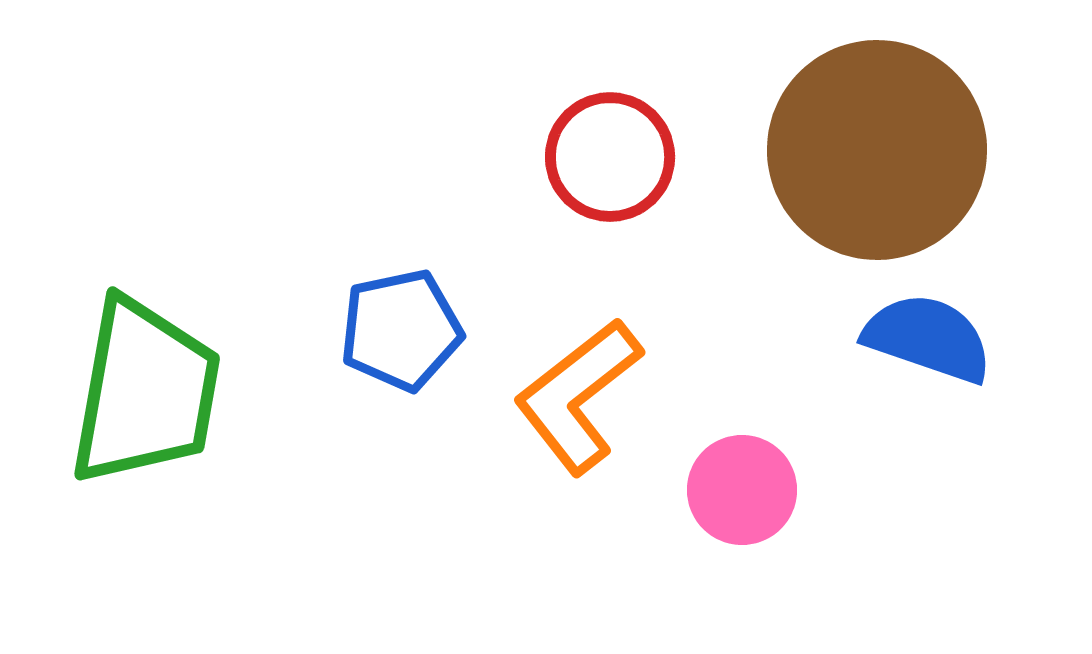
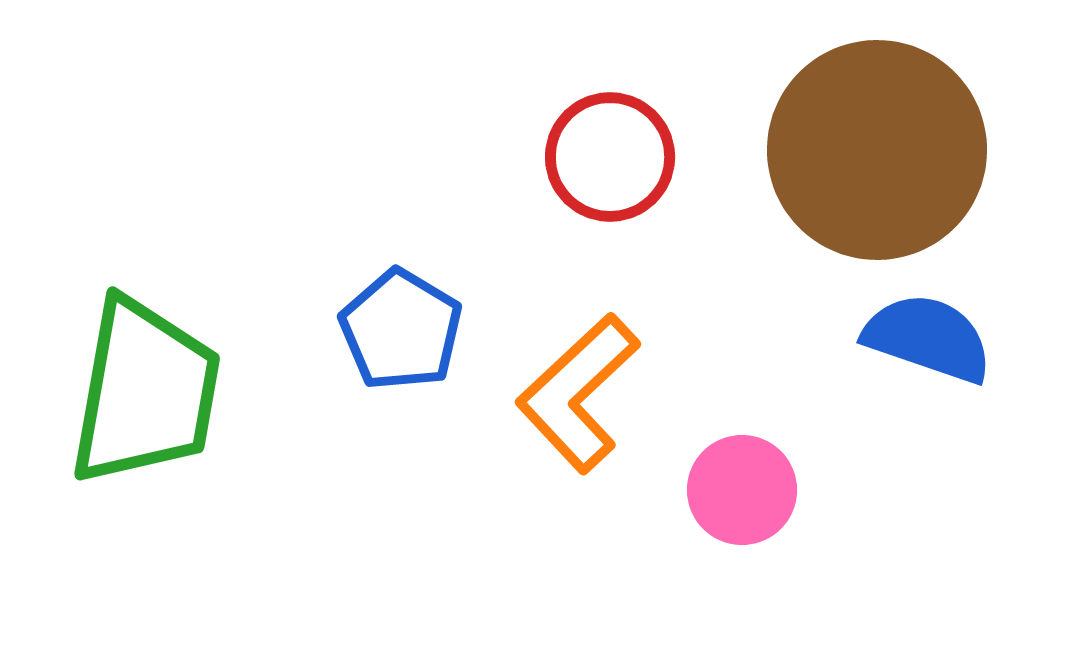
blue pentagon: rotated 29 degrees counterclockwise
orange L-shape: moved 3 px up; rotated 5 degrees counterclockwise
